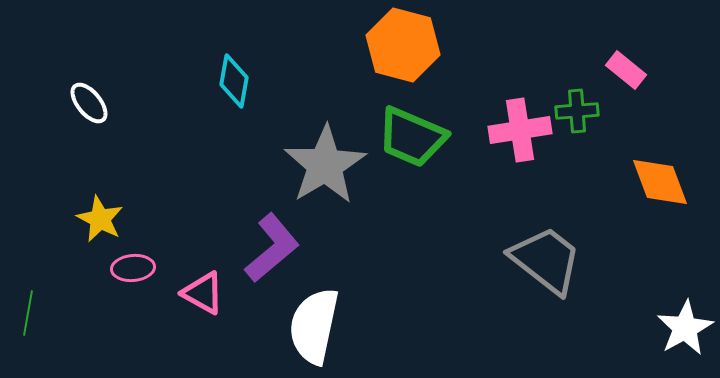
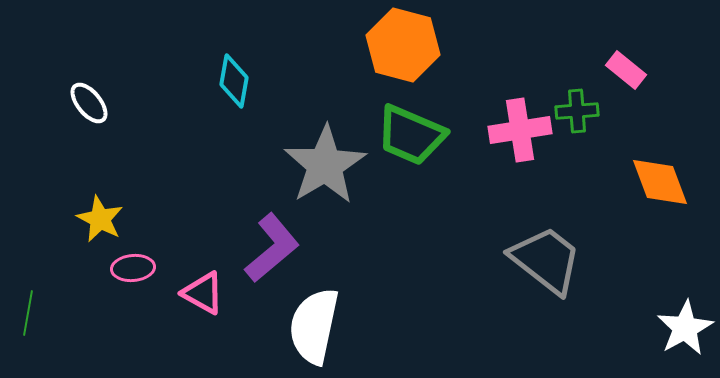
green trapezoid: moved 1 px left, 2 px up
